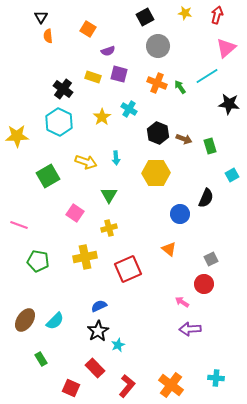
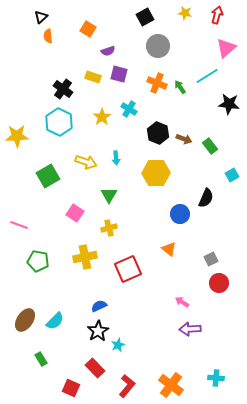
black triangle at (41, 17): rotated 16 degrees clockwise
green rectangle at (210, 146): rotated 21 degrees counterclockwise
red circle at (204, 284): moved 15 px right, 1 px up
